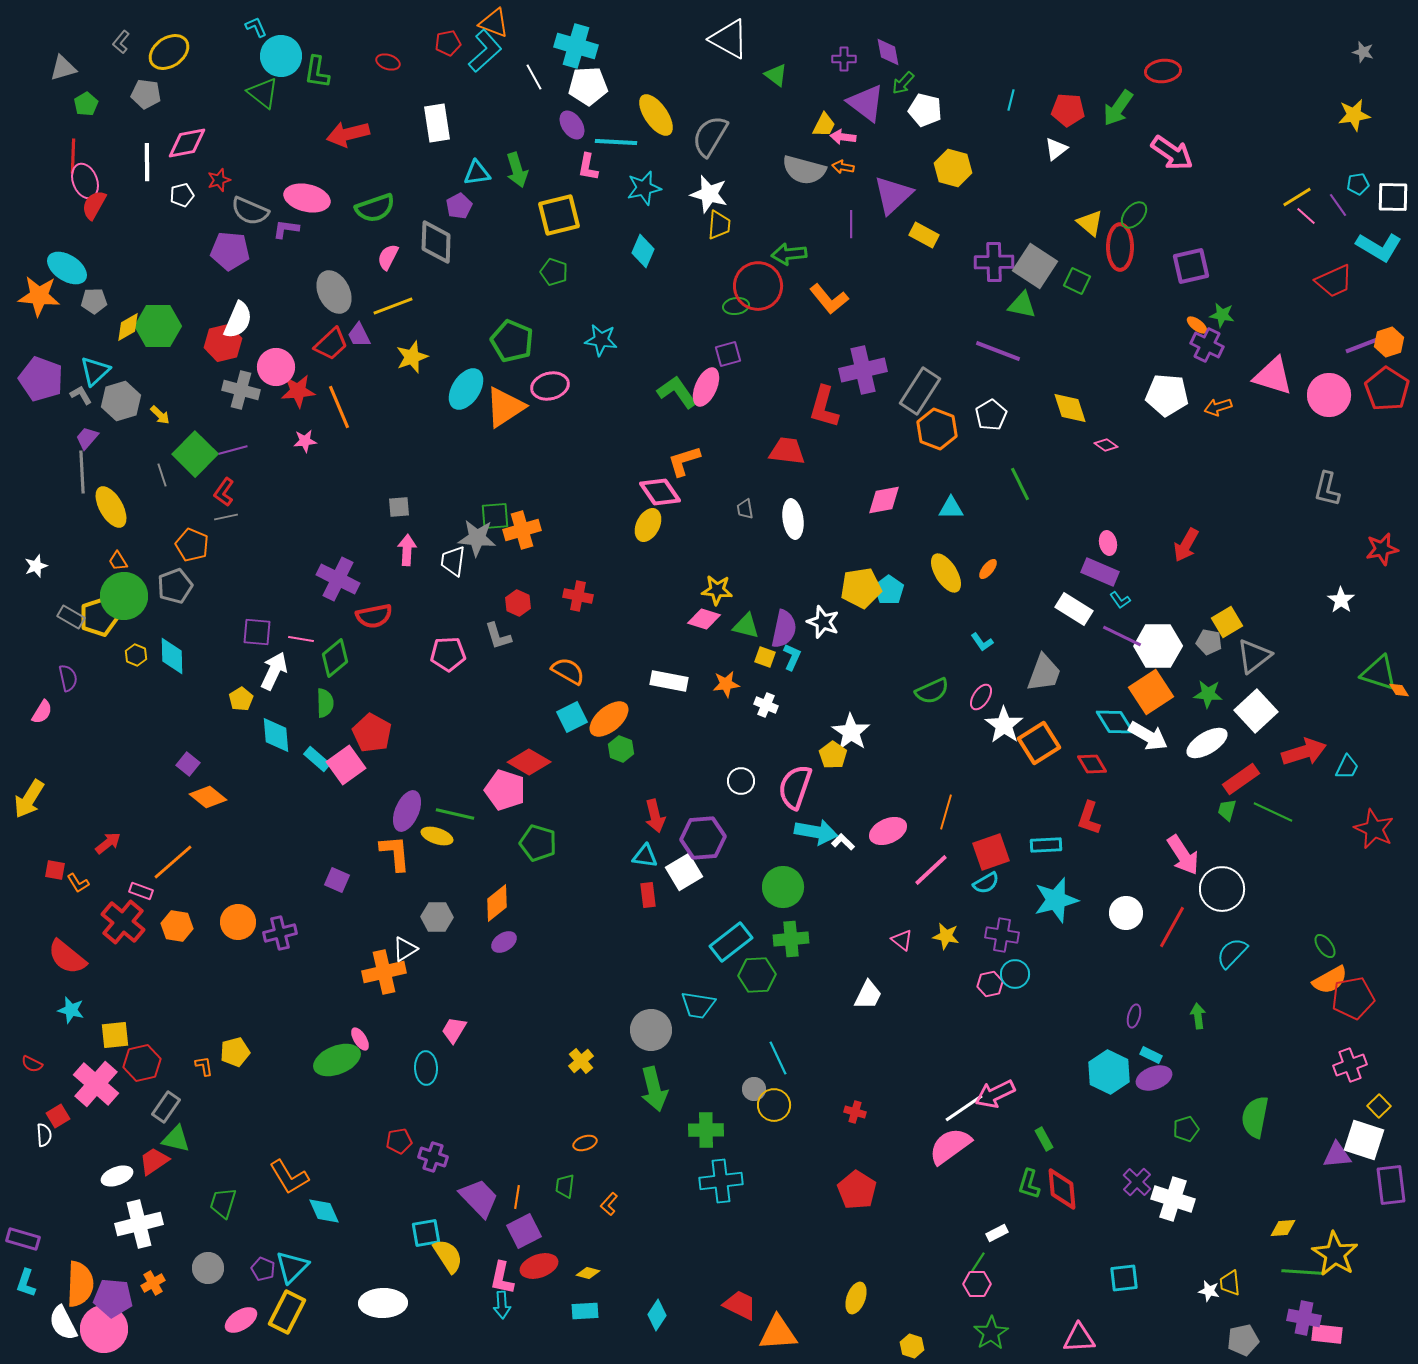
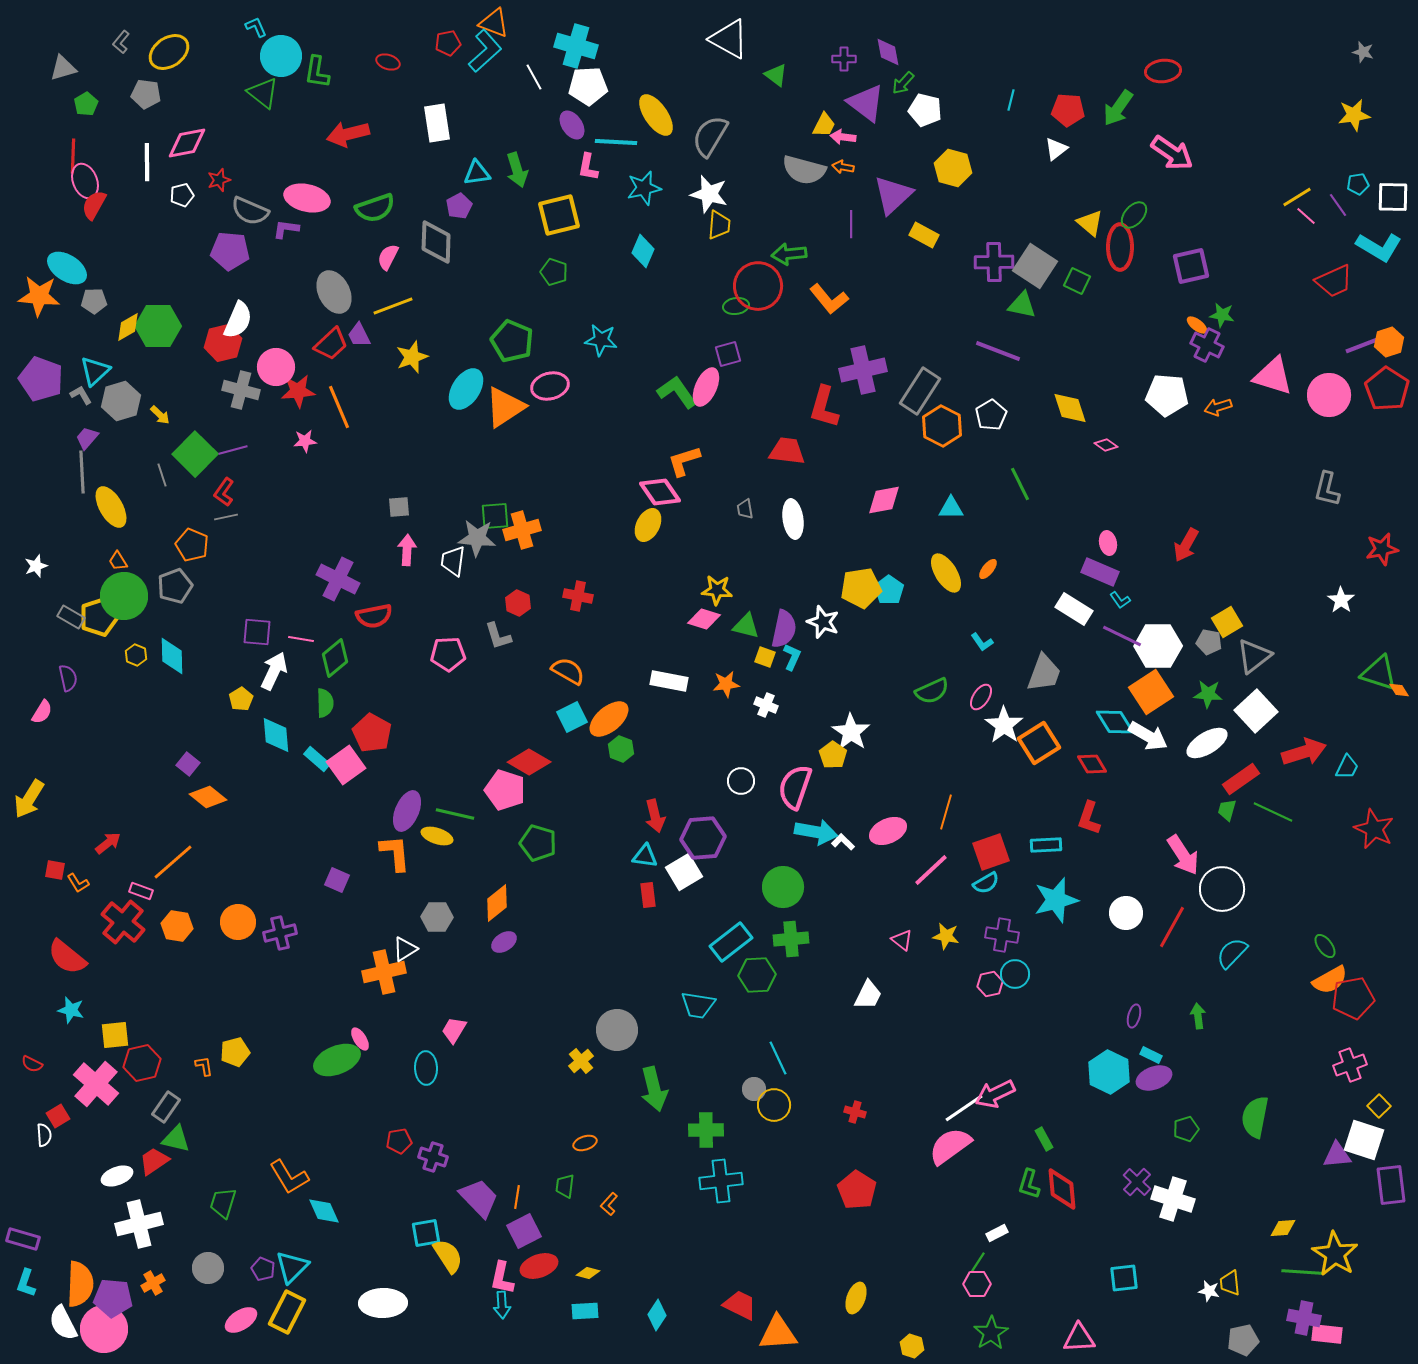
orange hexagon at (937, 429): moved 5 px right, 3 px up; rotated 6 degrees clockwise
gray circle at (651, 1030): moved 34 px left
